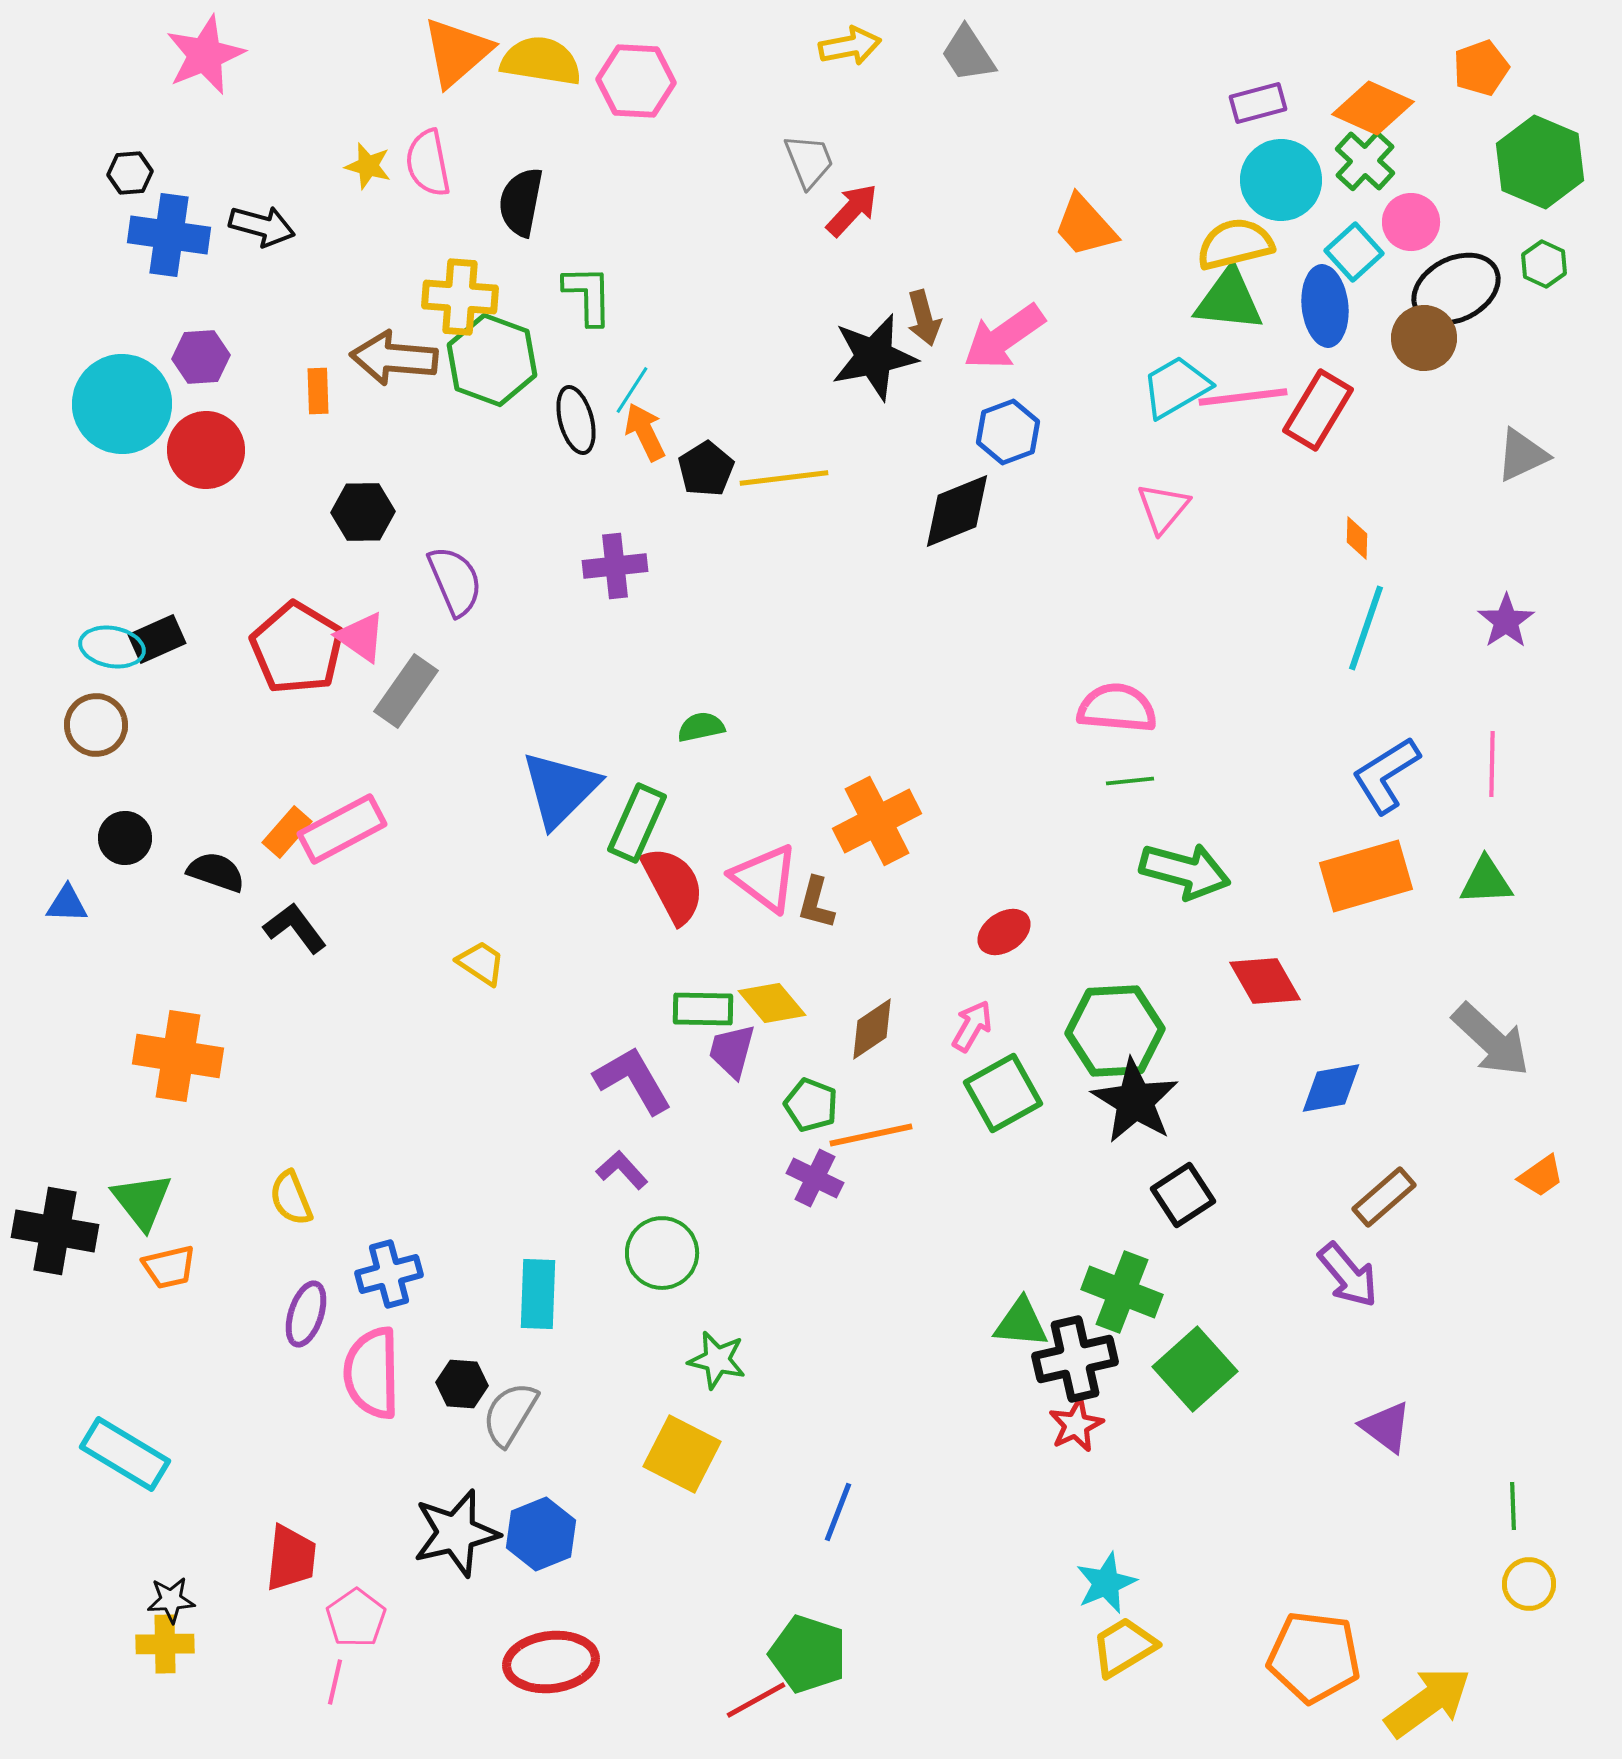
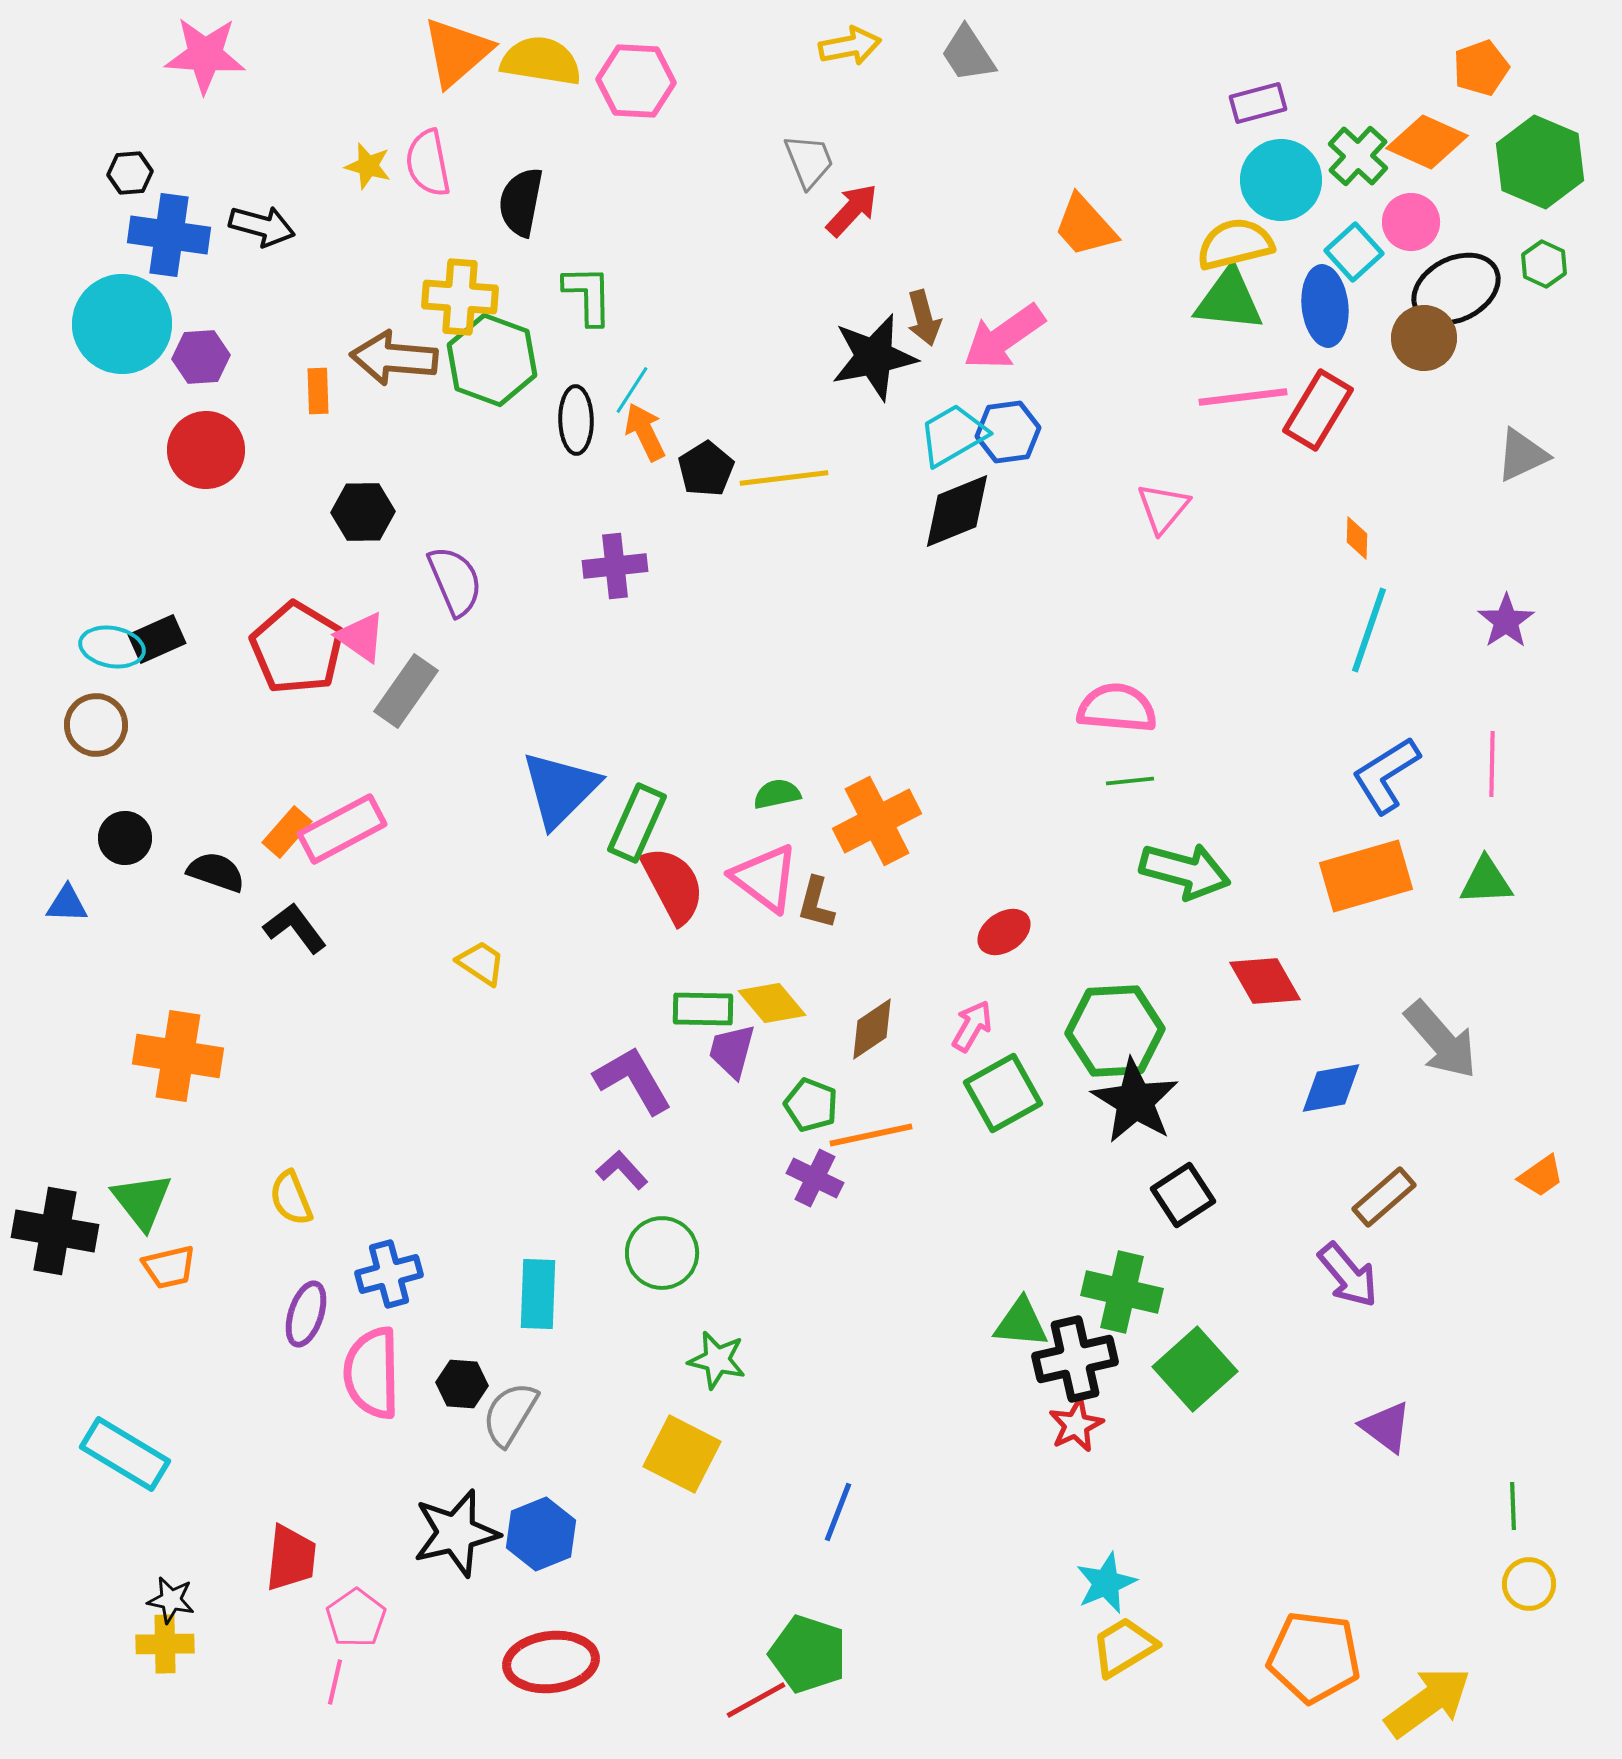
pink star at (205, 55): rotated 26 degrees clockwise
orange diamond at (1373, 108): moved 54 px right, 34 px down
green cross at (1365, 161): moved 7 px left, 5 px up
cyan trapezoid at (1176, 387): moved 223 px left, 48 px down
cyan circle at (122, 404): moved 80 px up
black ellipse at (576, 420): rotated 14 degrees clockwise
blue hexagon at (1008, 432): rotated 12 degrees clockwise
cyan line at (1366, 628): moved 3 px right, 2 px down
green semicircle at (701, 727): moved 76 px right, 67 px down
gray arrow at (1491, 1040): moved 50 px left; rotated 6 degrees clockwise
green cross at (1122, 1292): rotated 8 degrees counterclockwise
black star at (171, 1600): rotated 15 degrees clockwise
